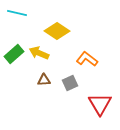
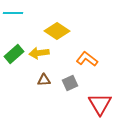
cyan line: moved 4 px left; rotated 12 degrees counterclockwise
yellow arrow: rotated 30 degrees counterclockwise
